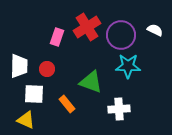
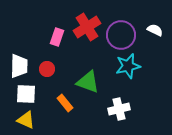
cyan star: rotated 15 degrees counterclockwise
green triangle: moved 3 px left
white square: moved 8 px left
orange rectangle: moved 2 px left, 1 px up
white cross: rotated 10 degrees counterclockwise
